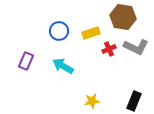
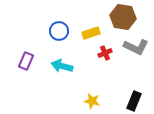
red cross: moved 4 px left, 4 px down
cyan arrow: moved 1 px left; rotated 15 degrees counterclockwise
yellow star: rotated 21 degrees clockwise
